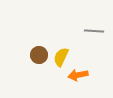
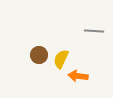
yellow semicircle: moved 2 px down
orange arrow: moved 1 px down; rotated 18 degrees clockwise
